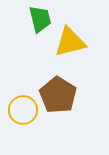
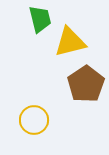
brown pentagon: moved 28 px right, 11 px up; rotated 6 degrees clockwise
yellow circle: moved 11 px right, 10 px down
